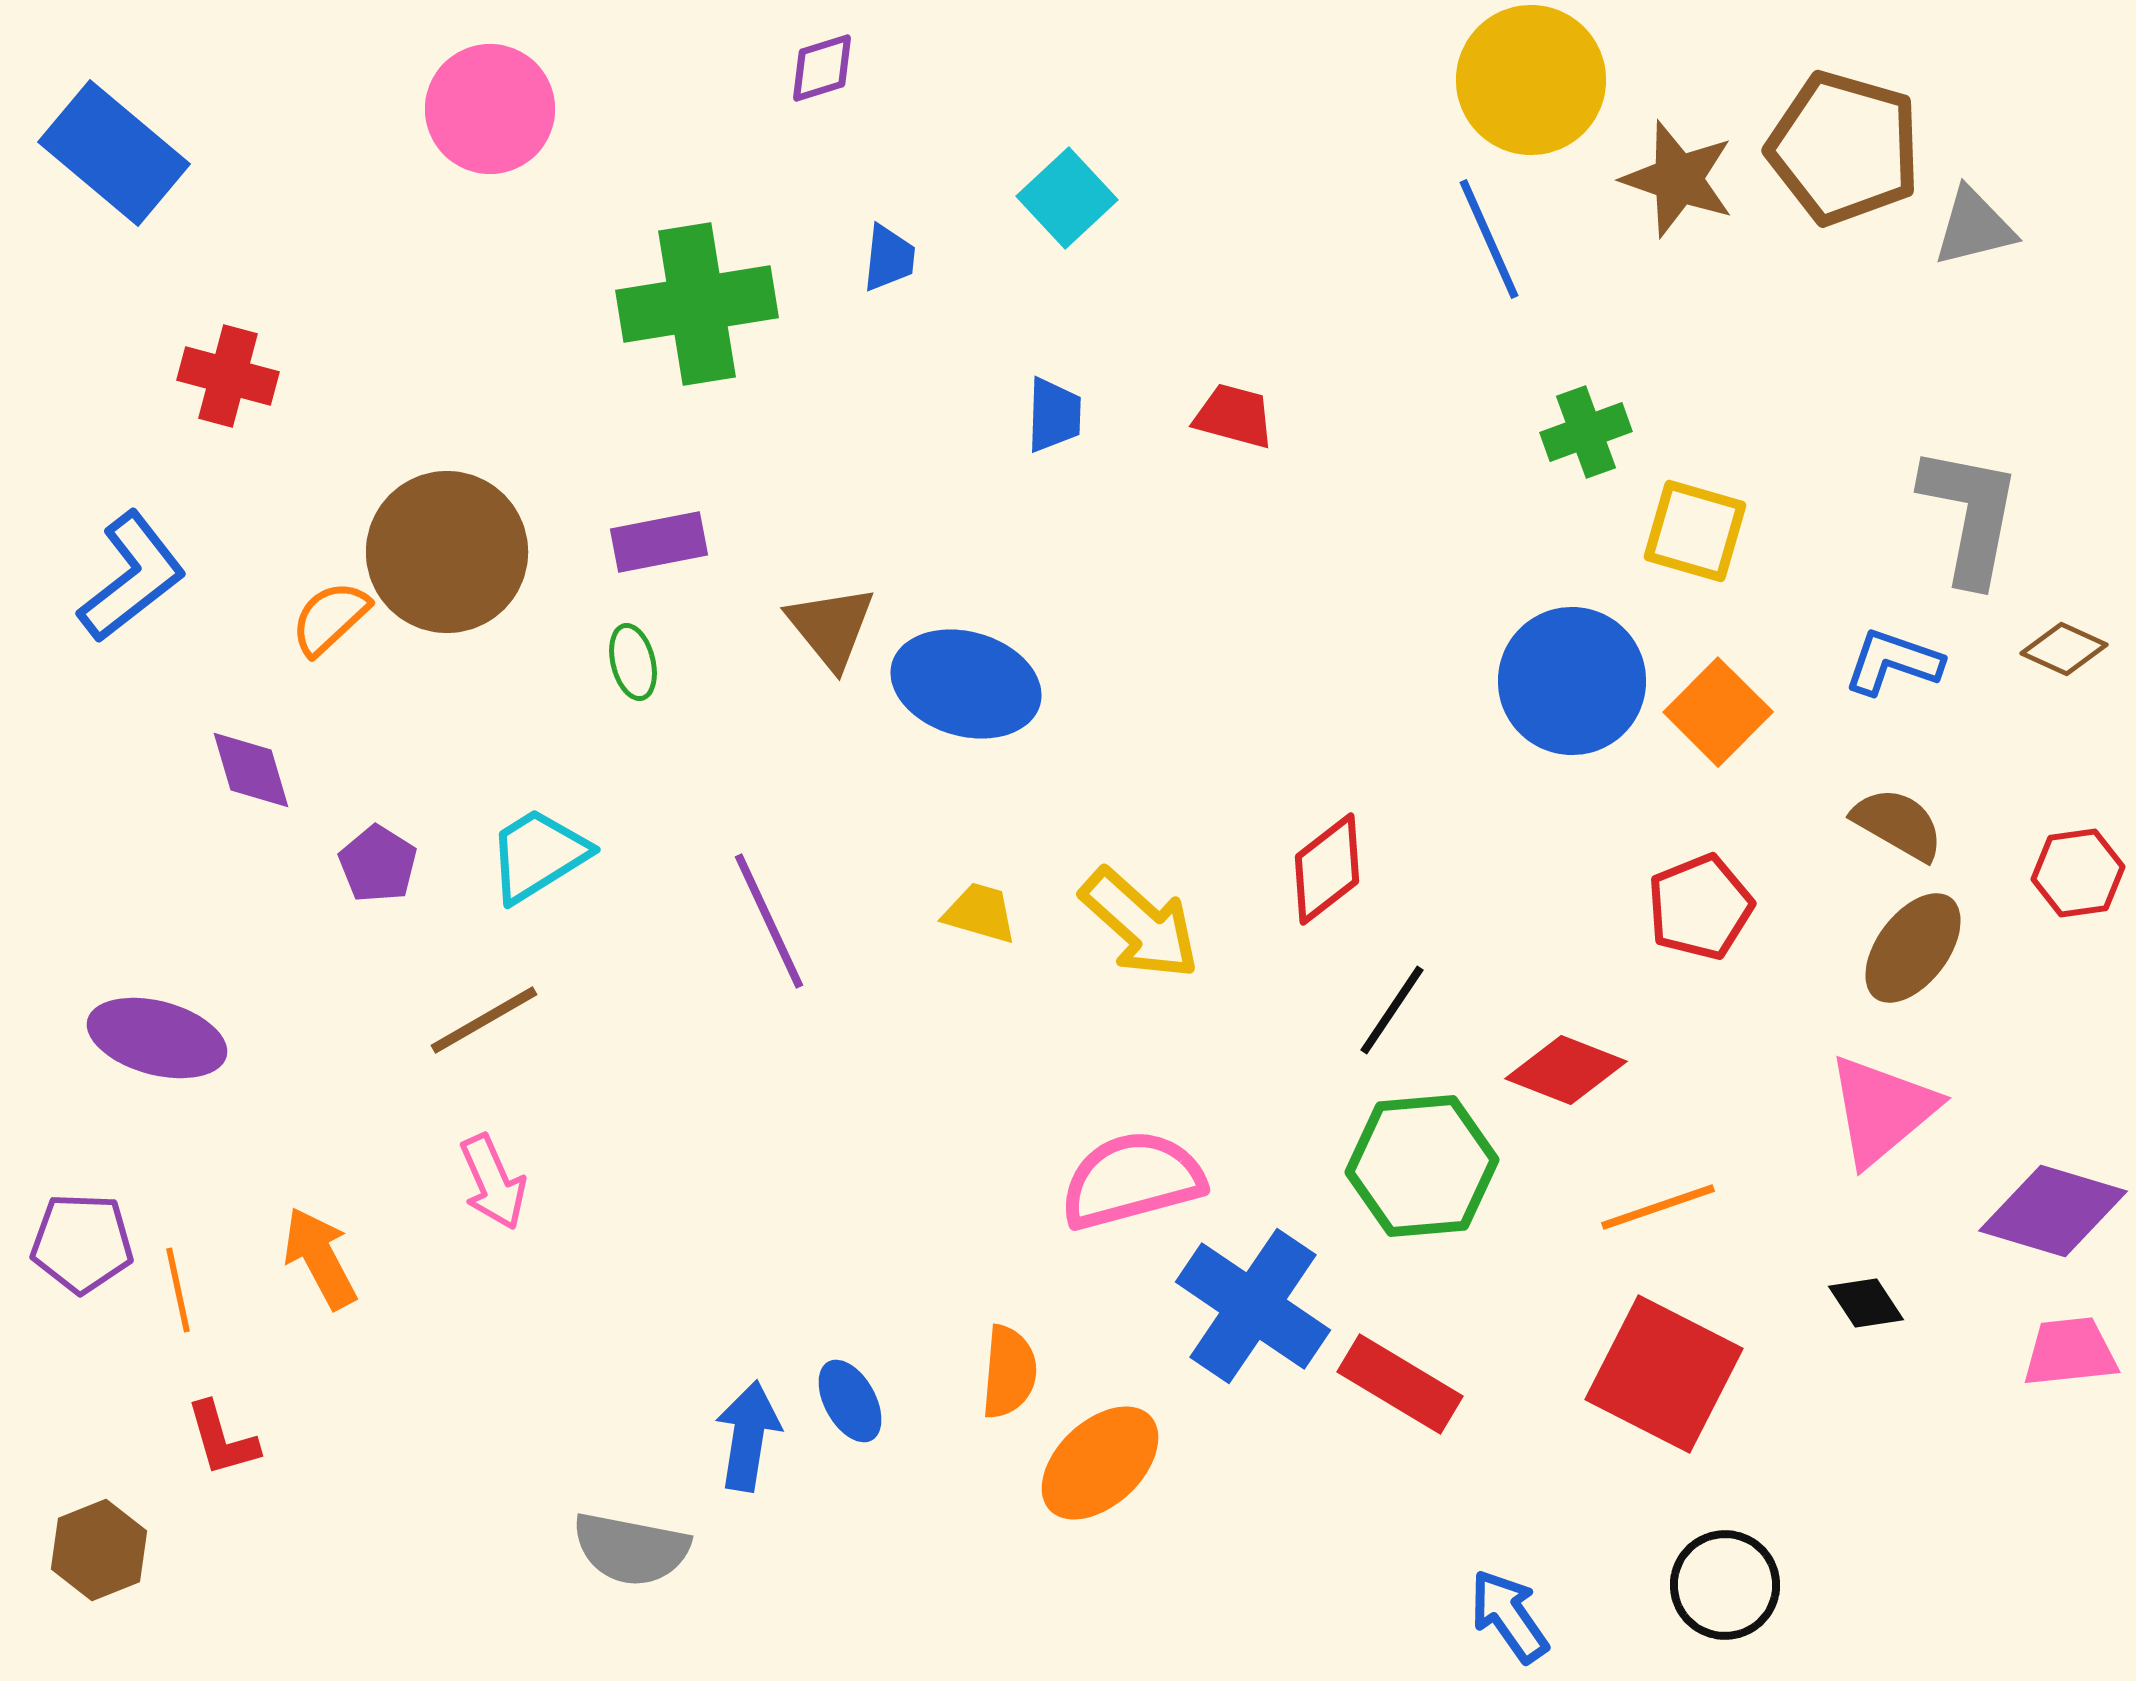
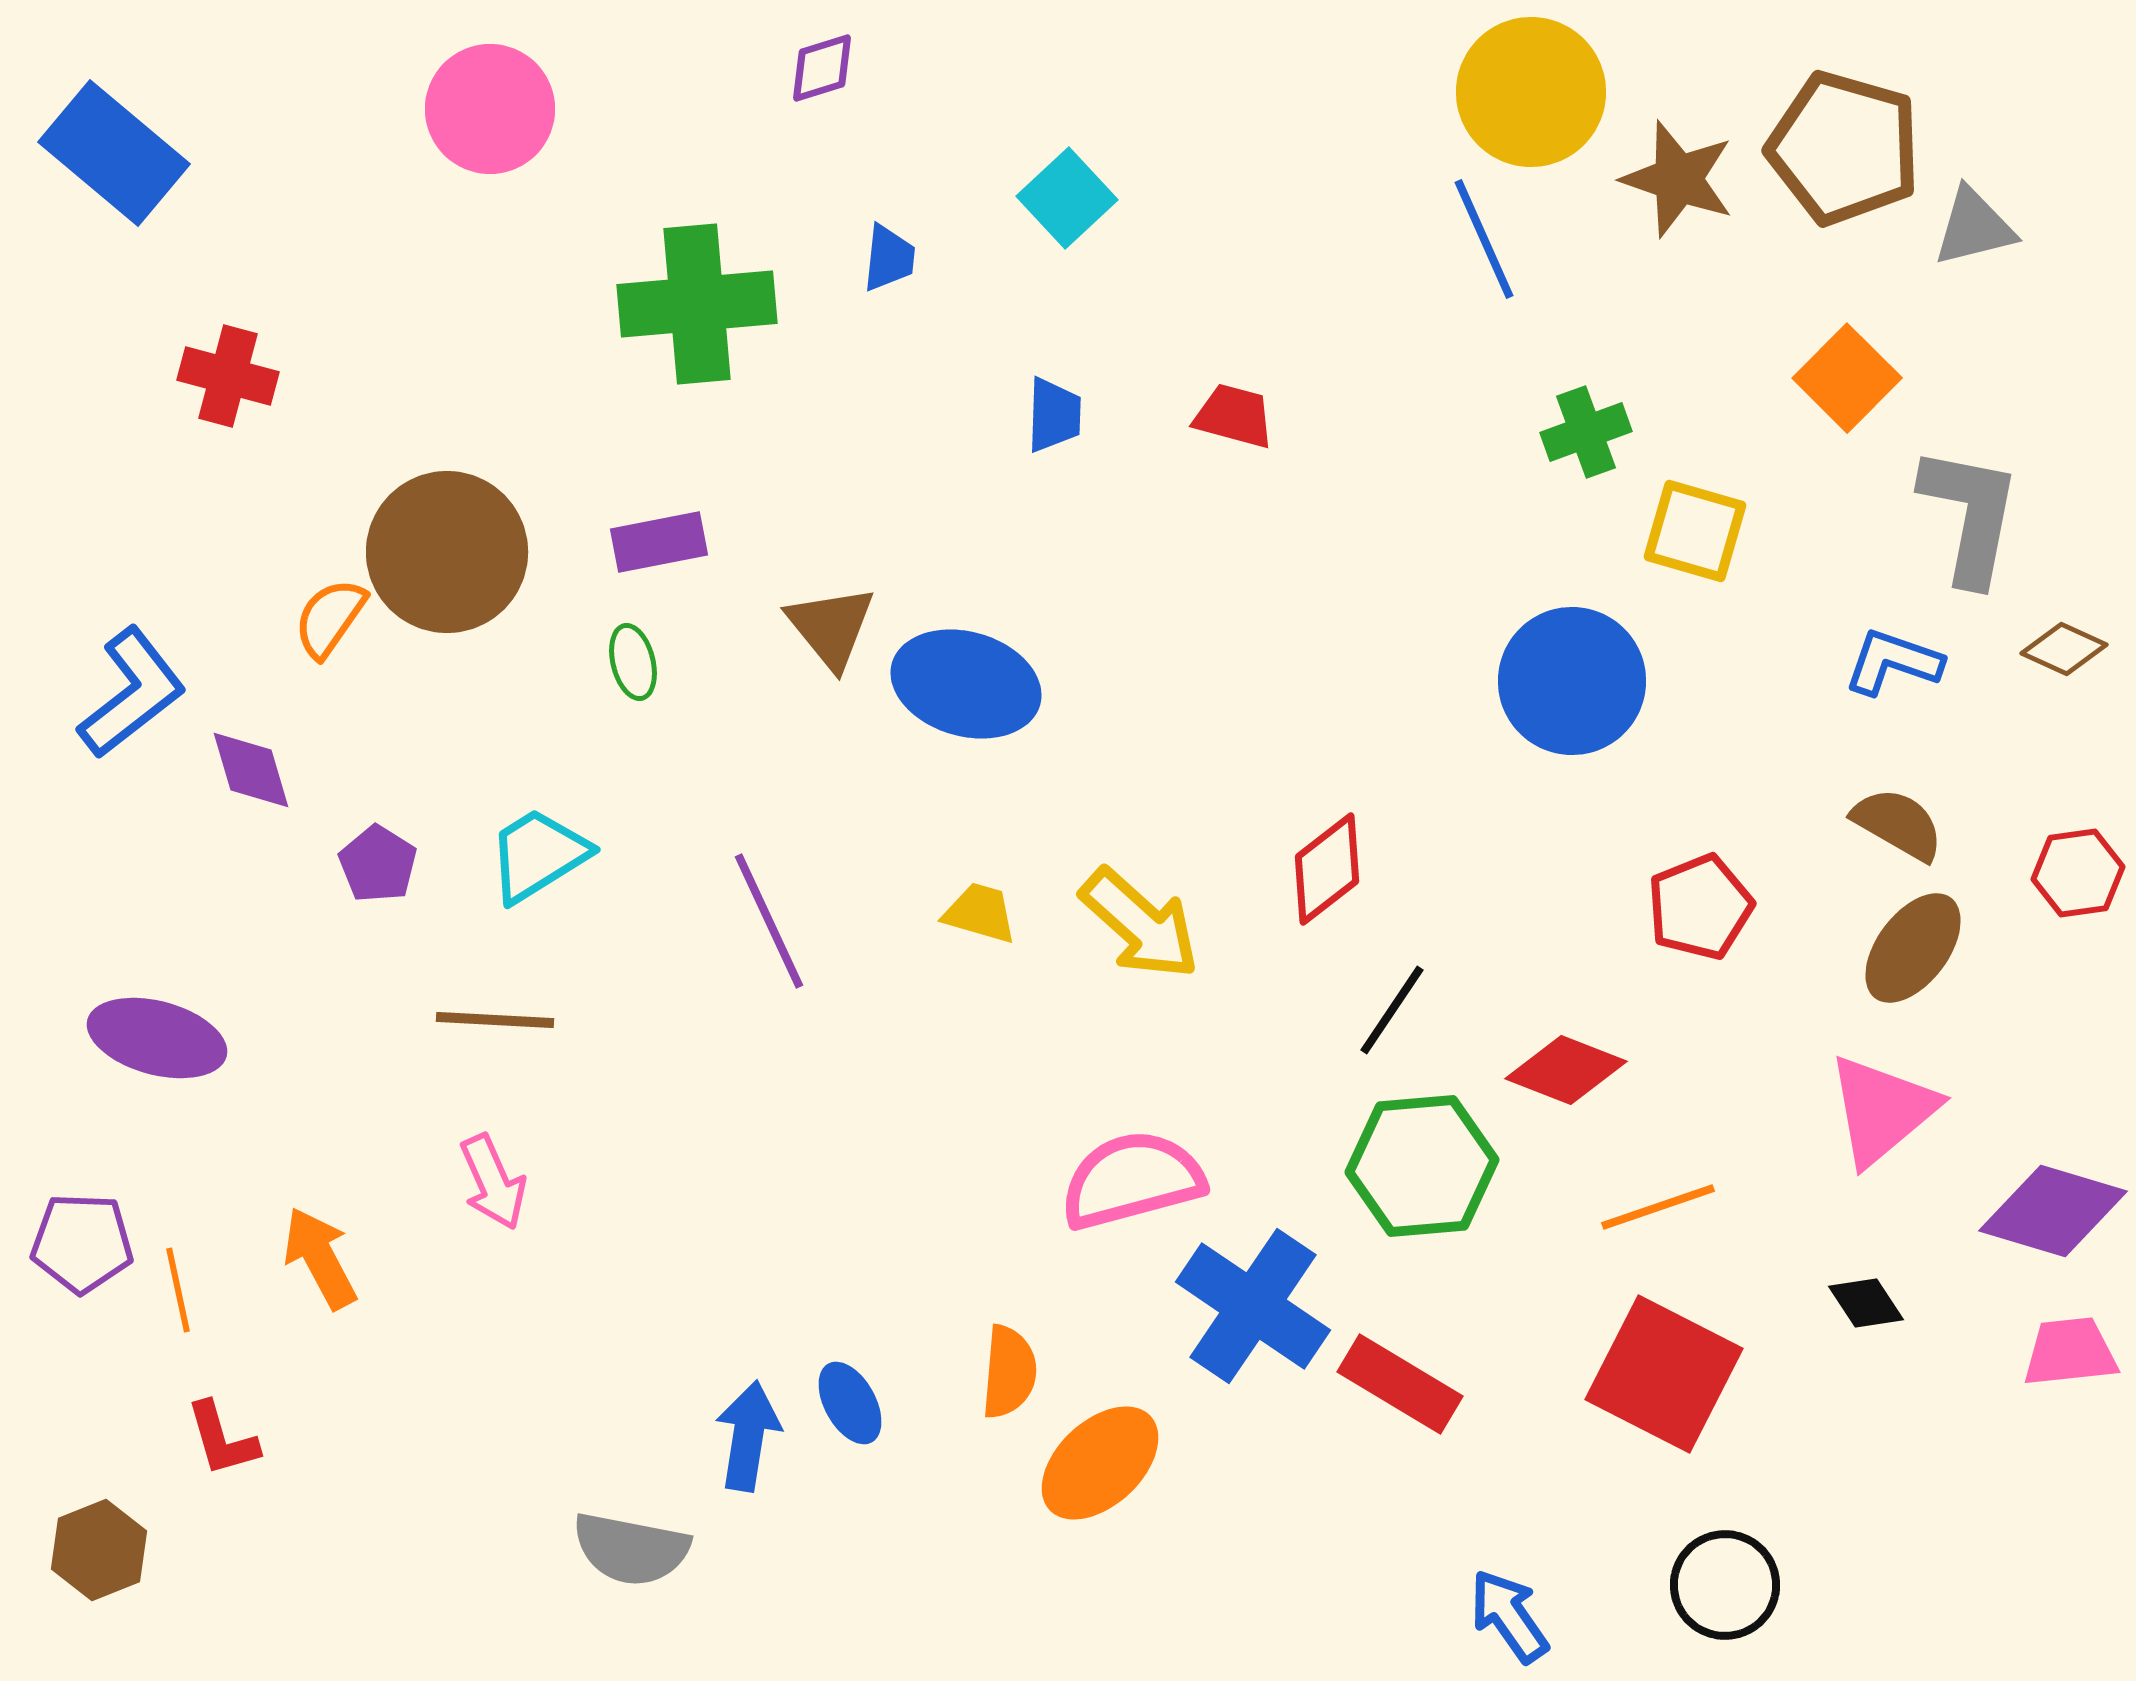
yellow circle at (1531, 80): moved 12 px down
blue line at (1489, 239): moved 5 px left
green cross at (697, 304): rotated 4 degrees clockwise
blue L-shape at (132, 577): moved 116 px down
orange semicircle at (330, 618): rotated 12 degrees counterclockwise
orange square at (1718, 712): moved 129 px right, 334 px up
brown line at (484, 1020): moved 11 px right; rotated 33 degrees clockwise
blue ellipse at (850, 1401): moved 2 px down
